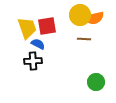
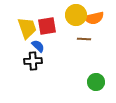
yellow circle: moved 4 px left
blue semicircle: moved 2 px down; rotated 16 degrees clockwise
